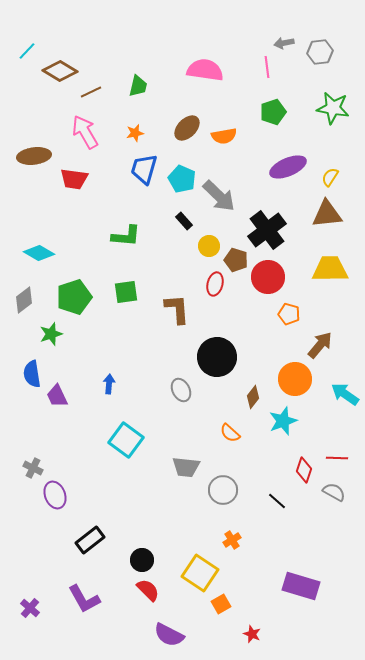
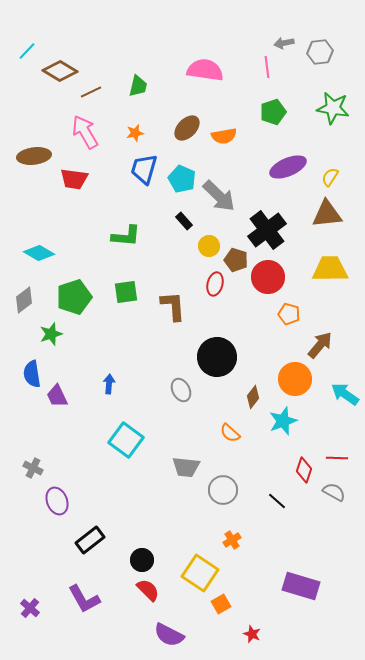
brown L-shape at (177, 309): moved 4 px left, 3 px up
purple ellipse at (55, 495): moved 2 px right, 6 px down
